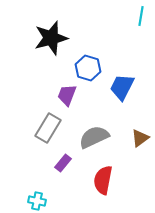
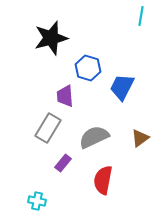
purple trapezoid: moved 2 px left, 1 px down; rotated 25 degrees counterclockwise
